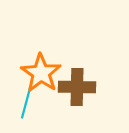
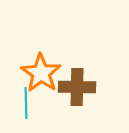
cyan line: rotated 16 degrees counterclockwise
